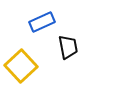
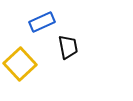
yellow square: moved 1 px left, 2 px up
